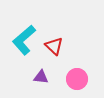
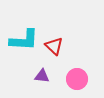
cyan L-shape: rotated 136 degrees counterclockwise
purple triangle: moved 1 px right, 1 px up
